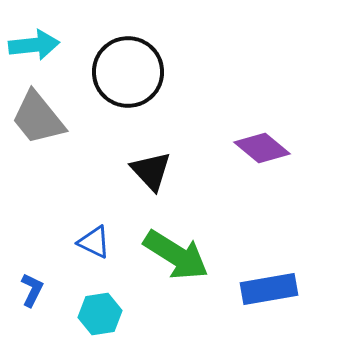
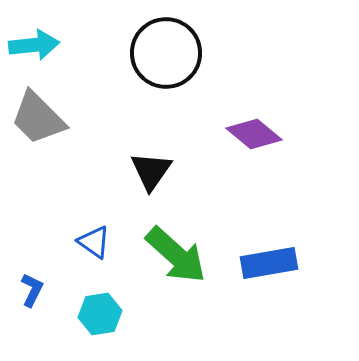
black circle: moved 38 px right, 19 px up
gray trapezoid: rotated 6 degrees counterclockwise
purple diamond: moved 8 px left, 14 px up
black triangle: rotated 18 degrees clockwise
blue triangle: rotated 9 degrees clockwise
green arrow: rotated 10 degrees clockwise
blue rectangle: moved 26 px up
